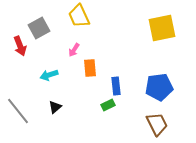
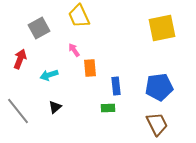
red arrow: moved 13 px down; rotated 138 degrees counterclockwise
pink arrow: rotated 112 degrees clockwise
green rectangle: moved 3 px down; rotated 24 degrees clockwise
